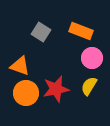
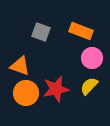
gray square: rotated 12 degrees counterclockwise
yellow semicircle: rotated 12 degrees clockwise
